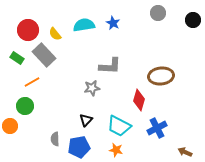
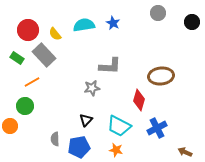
black circle: moved 1 px left, 2 px down
